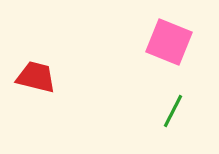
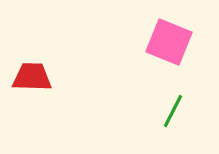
red trapezoid: moved 4 px left; rotated 12 degrees counterclockwise
